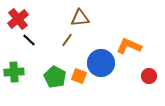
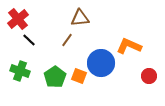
green cross: moved 6 px right, 1 px up; rotated 24 degrees clockwise
green pentagon: rotated 10 degrees clockwise
